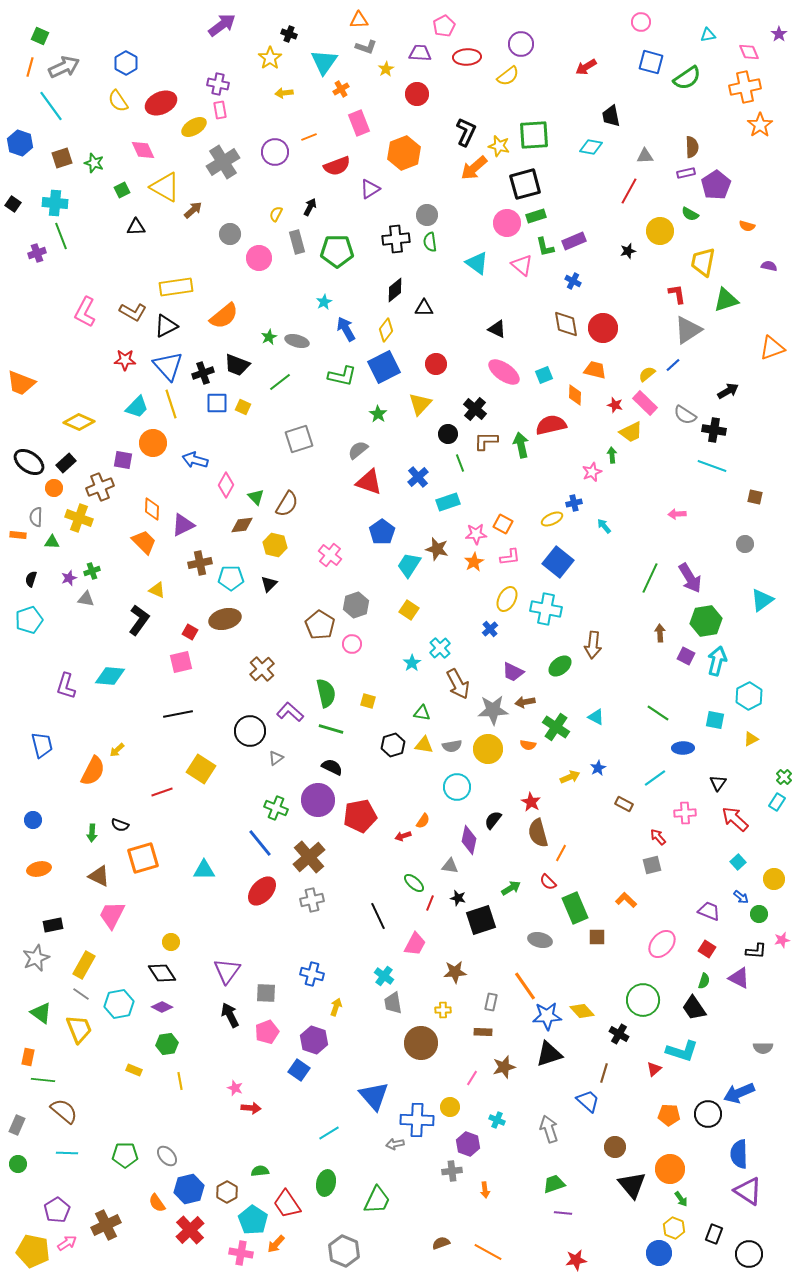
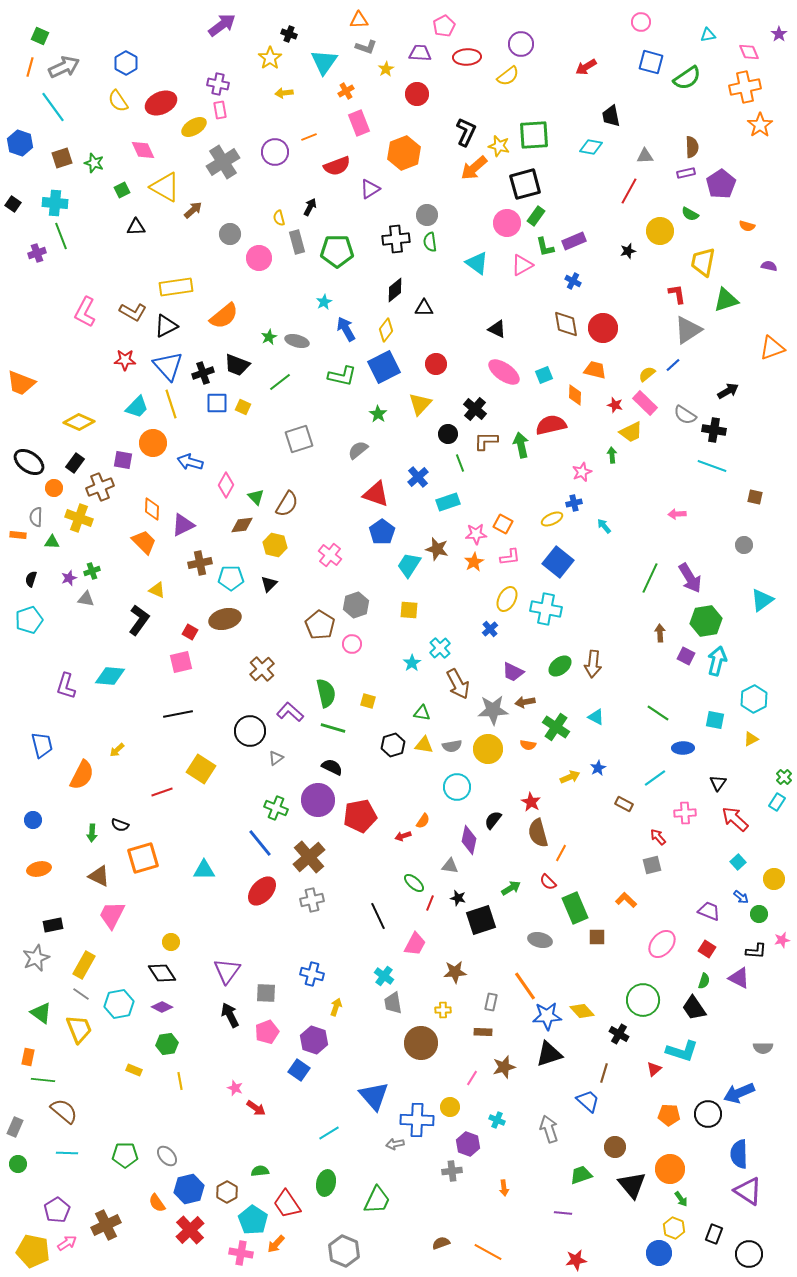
orange cross at (341, 89): moved 5 px right, 2 px down
cyan line at (51, 106): moved 2 px right, 1 px down
purple pentagon at (716, 185): moved 5 px right, 1 px up
yellow semicircle at (276, 214): moved 3 px right, 4 px down; rotated 42 degrees counterclockwise
green rectangle at (536, 216): rotated 36 degrees counterclockwise
pink triangle at (522, 265): rotated 50 degrees clockwise
blue arrow at (195, 460): moved 5 px left, 2 px down
black rectangle at (66, 463): moved 9 px right; rotated 12 degrees counterclockwise
pink star at (592, 472): moved 10 px left
red triangle at (369, 482): moved 7 px right, 12 px down
gray circle at (745, 544): moved 1 px left, 1 px down
yellow square at (409, 610): rotated 30 degrees counterclockwise
brown arrow at (593, 645): moved 19 px down
cyan hexagon at (749, 696): moved 5 px right, 3 px down
green line at (331, 729): moved 2 px right, 1 px up
orange semicircle at (93, 771): moved 11 px left, 4 px down
red arrow at (251, 1108): moved 5 px right; rotated 30 degrees clockwise
gray rectangle at (17, 1125): moved 2 px left, 2 px down
green trapezoid at (554, 1184): moved 27 px right, 9 px up
orange arrow at (485, 1190): moved 19 px right, 2 px up
